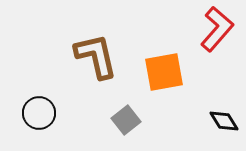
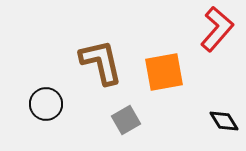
brown L-shape: moved 5 px right, 6 px down
black circle: moved 7 px right, 9 px up
gray square: rotated 8 degrees clockwise
